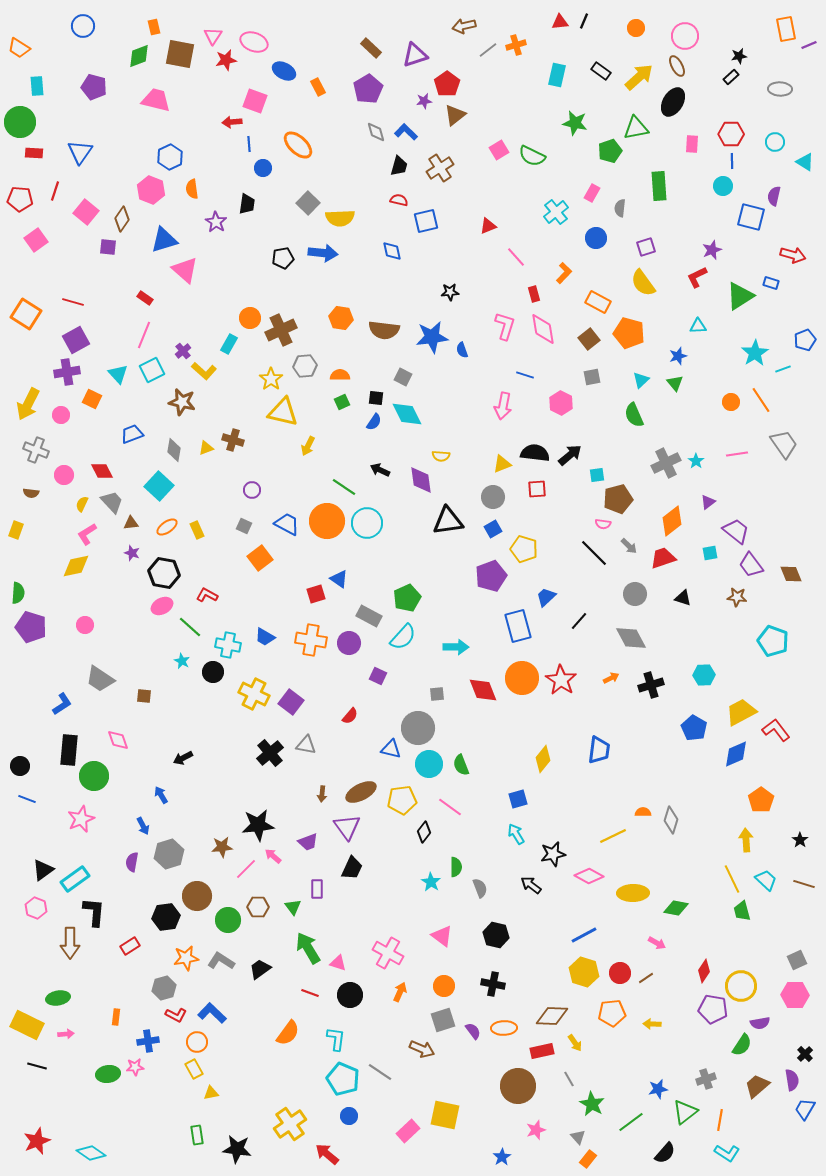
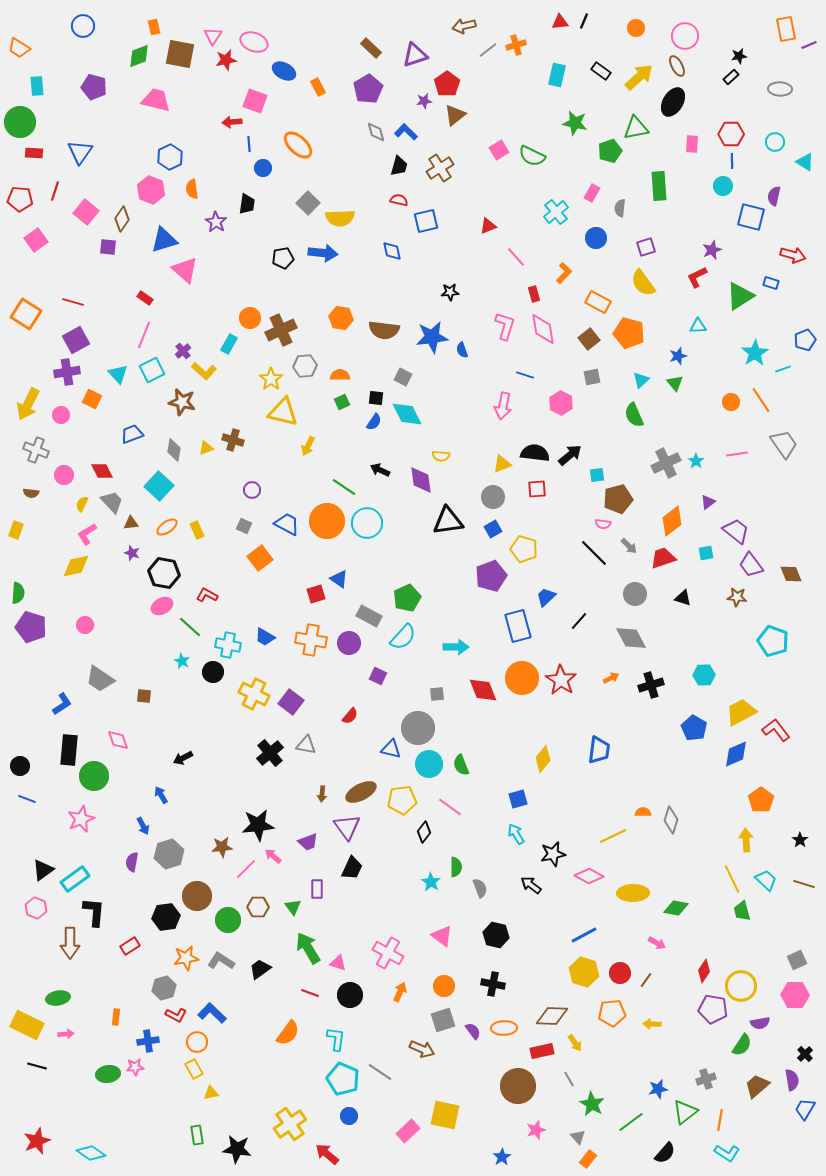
cyan square at (710, 553): moved 4 px left
brown line at (646, 978): moved 2 px down; rotated 21 degrees counterclockwise
